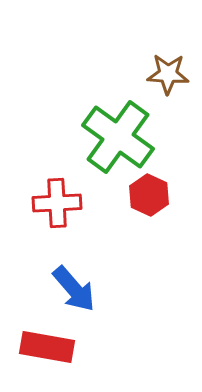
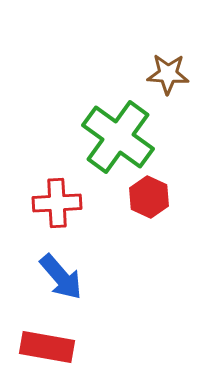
red hexagon: moved 2 px down
blue arrow: moved 13 px left, 12 px up
